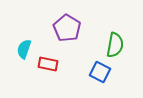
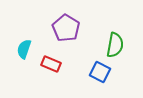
purple pentagon: moved 1 px left
red rectangle: moved 3 px right; rotated 12 degrees clockwise
